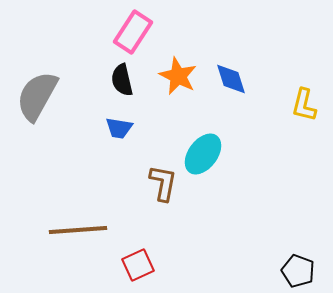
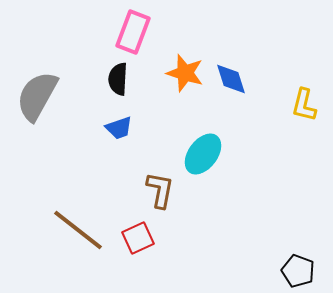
pink rectangle: rotated 12 degrees counterclockwise
orange star: moved 7 px right, 3 px up; rotated 9 degrees counterclockwise
black semicircle: moved 4 px left, 1 px up; rotated 16 degrees clockwise
blue trapezoid: rotated 28 degrees counterclockwise
brown L-shape: moved 3 px left, 7 px down
brown line: rotated 42 degrees clockwise
red square: moved 27 px up
